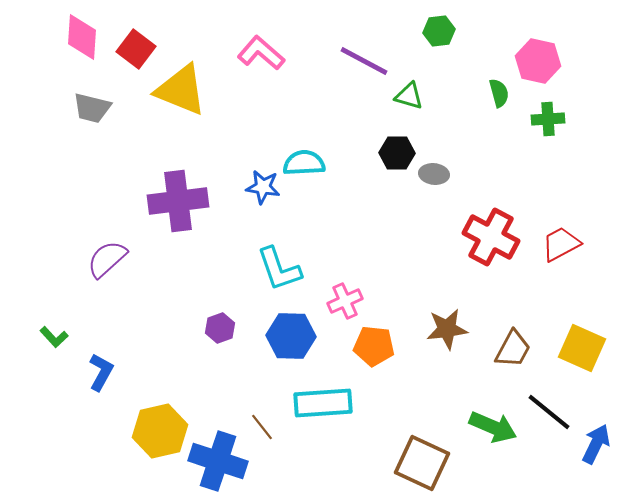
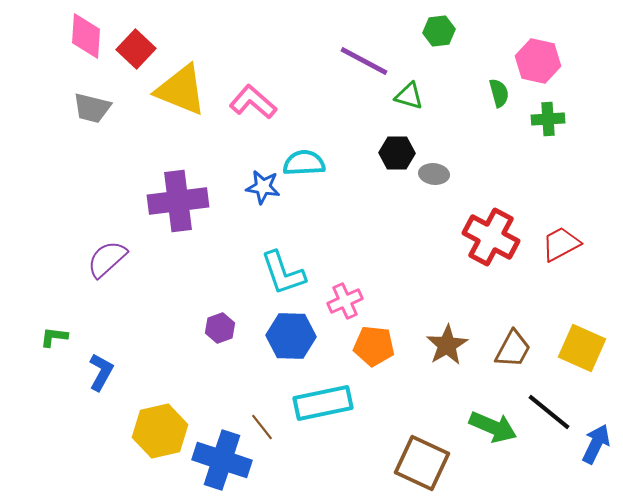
pink diamond: moved 4 px right, 1 px up
red square: rotated 6 degrees clockwise
pink L-shape: moved 8 px left, 49 px down
cyan L-shape: moved 4 px right, 4 px down
brown star: moved 16 px down; rotated 24 degrees counterclockwise
green L-shape: rotated 140 degrees clockwise
cyan rectangle: rotated 8 degrees counterclockwise
blue cross: moved 4 px right, 1 px up
